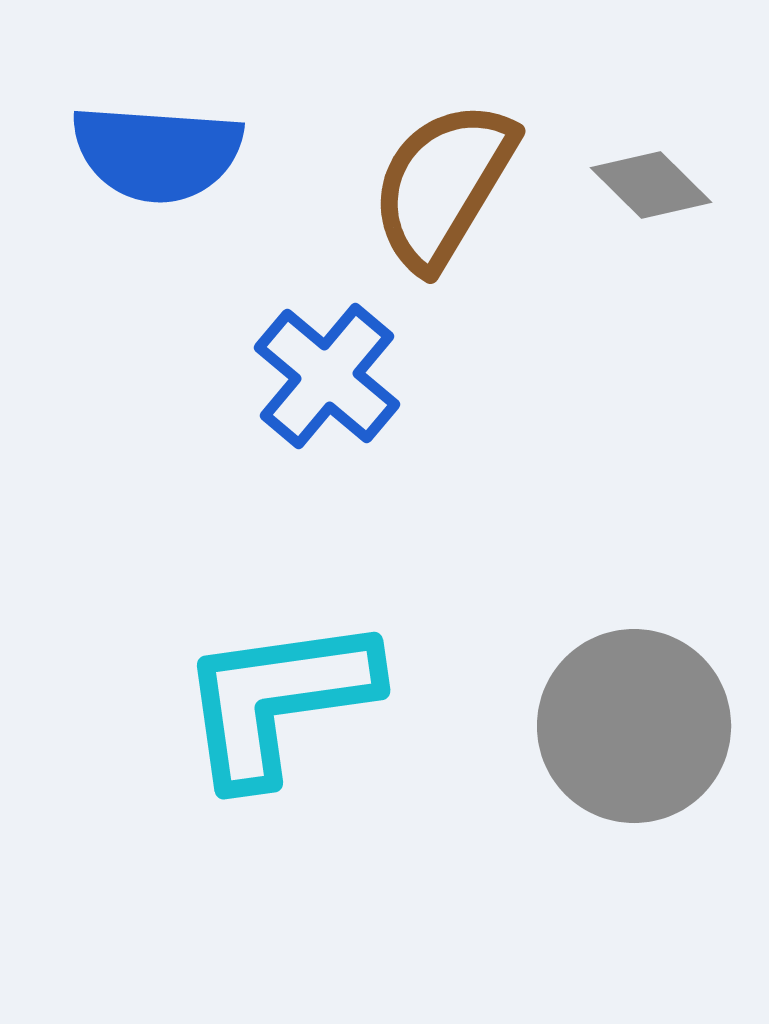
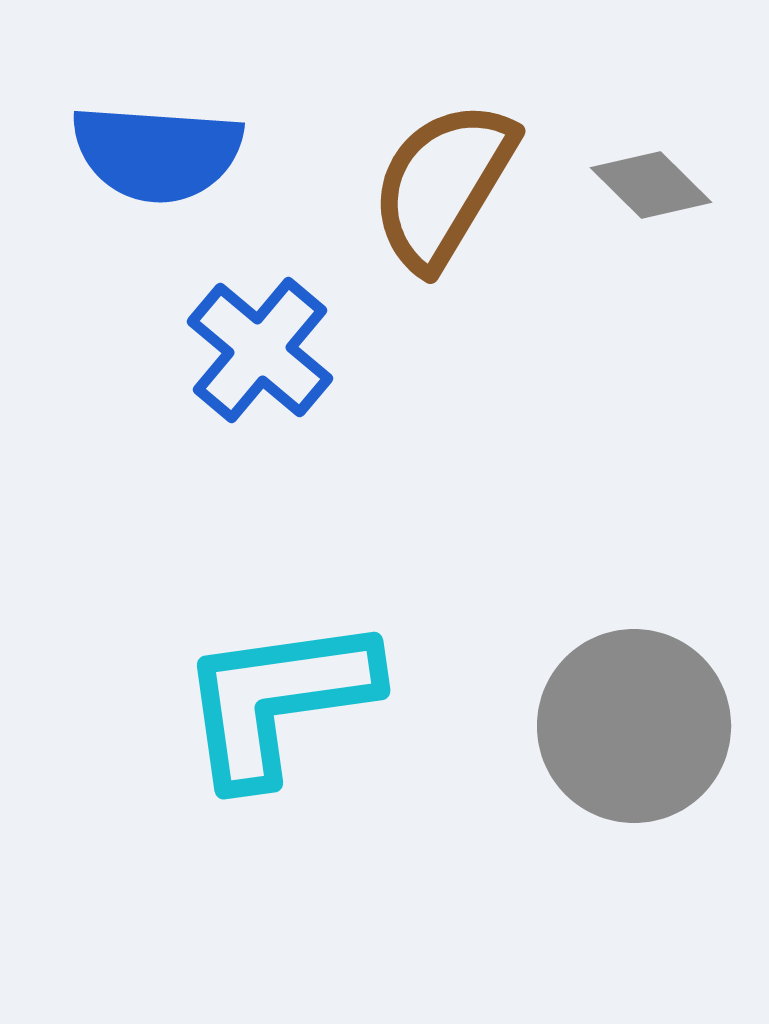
blue cross: moved 67 px left, 26 px up
